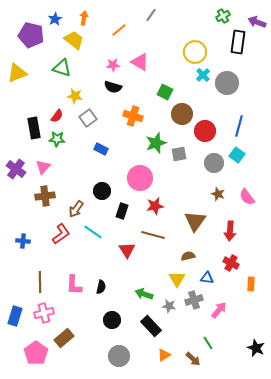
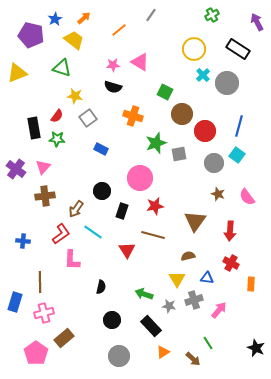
green cross at (223, 16): moved 11 px left, 1 px up
orange arrow at (84, 18): rotated 40 degrees clockwise
purple arrow at (257, 22): rotated 42 degrees clockwise
black rectangle at (238, 42): moved 7 px down; rotated 65 degrees counterclockwise
yellow circle at (195, 52): moved 1 px left, 3 px up
pink L-shape at (74, 285): moved 2 px left, 25 px up
blue rectangle at (15, 316): moved 14 px up
orange triangle at (164, 355): moved 1 px left, 3 px up
